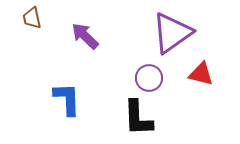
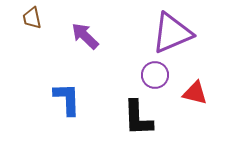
purple triangle: rotated 12 degrees clockwise
red triangle: moved 6 px left, 19 px down
purple circle: moved 6 px right, 3 px up
